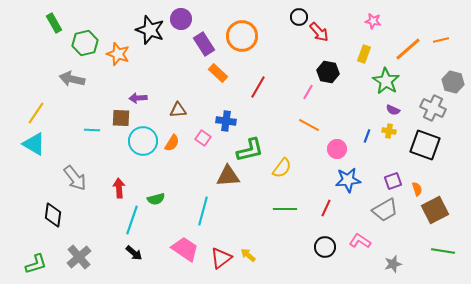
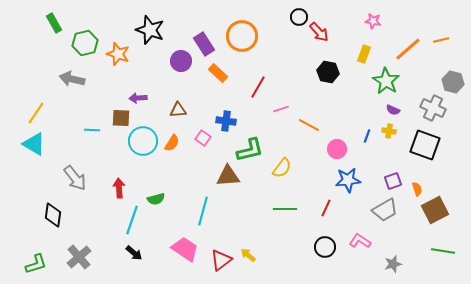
purple circle at (181, 19): moved 42 px down
pink line at (308, 92): moved 27 px left, 17 px down; rotated 42 degrees clockwise
red triangle at (221, 258): moved 2 px down
